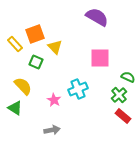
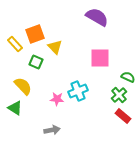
cyan cross: moved 2 px down
pink star: moved 3 px right, 1 px up; rotated 24 degrees counterclockwise
